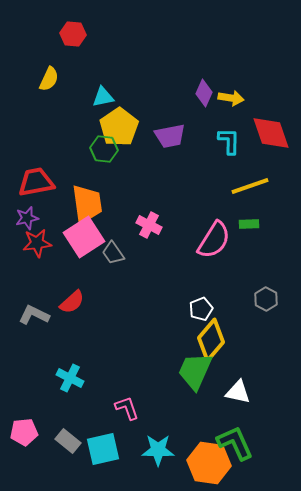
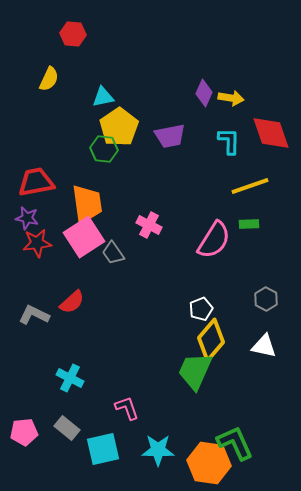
purple star: rotated 25 degrees clockwise
white triangle: moved 26 px right, 46 px up
gray rectangle: moved 1 px left, 13 px up
